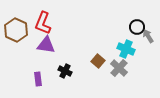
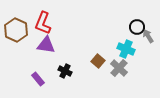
purple rectangle: rotated 32 degrees counterclockwise
